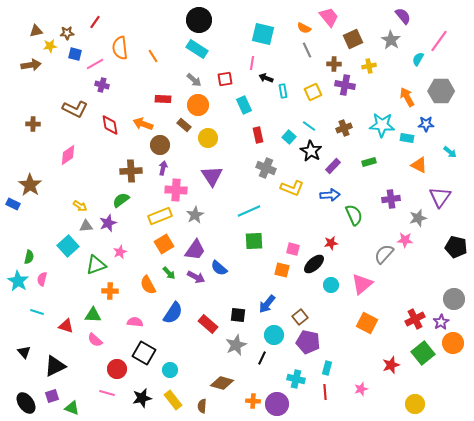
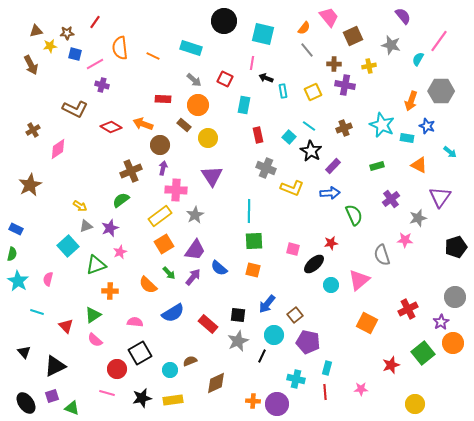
black circle at (199, 20): moved 25 px right, 1 px down
orange semicircle at (304, 28): rotated 80 degrees counterclockwise
brown square at (353, 39): moved 3 px up
gray star at (391, 40): moved 5 px down; rotated 18 degrees counterclockwise
cyan rectangle at (197, 49): moved 6 px left, 1 px up; rotated 15 degrees counterclockwise
gray line at (307, 50): rotated 14 degrees counterclockwise
orange line at (153, 56): rotated 32 degrees counterclockwise
brown arrow at (31, 65): rotated 72 degrees clockwise
red square at (225, 79): rotated 35 degrees clockwise
orange arrow at (407, 97): moved 4 px right, 4 px down; rotated 132 degrees counterclockwise
cyan rectangle at (244, 105): rotated 36 degrees clockwise
brown cross at (33, 124): moved 6 px down; rotated 32 degrees counterclockwise
blue star at (426, 124): moved 1 px right, 2 px down; rotated 21 degrees clockwise
red diamond at (110, 125): moved 1 px right, 2 px down; rotated 50 degrees counterclockwise
cyan star at (382, 125): rotated 20 degrees clockwise
pink diamond at (68, 155): moved 10 px left, 6 px up
green rectangle at (369, 162): moved 8 px right, 4 px down
brown cross at (131, 171): rotated 20 degrees counterclockwise
brown star at (30, 185): rotated 10 degrees clockwise
blue arrow at (330, 195): moved 2 px up
purple cross at (391, 199): rotated 30 degrees counterclockwise
blue rectangle at (13, 204): moved 3 px right, 25 px down
cyan line at (249, 211): rotated 65 degrees counterclockwise
yellow rectangle at (160, 216): rotated 15 degrees counterclockwise
purple star at (108, 223): moved 2 px right, 5 px down
gray triangle at (86, 226): rotated 16 degrees counterclockwise
black pentagon at (456, 247): rotated 30 degrees counterclockwise
gray semicircle at (384, 254): moved 2 px left, 1 px down; rotated 60 degrees counterclockwise
green semicircle at (29, 257): moved 17 px left, 3 px up
orange square at (282, 270): moved 29 px left
purple arrow at (196, 277): moved 3 px left; rotated 78 degrees counterclockwise
pink semicircle at (42, 279): moved 6 px right
pink triangle at (362, 284): moved 3 px left, 4 px up
orange semicircle at (148, 285): rotated 18 degrees counterclockwise
gray circle at (454, 299): moved 1 px right, 2 px up
blue semicircle at (173, 313): rotated 25 degrees clockwise
green triangle at (93, 315): rotated 36 degrees counterclockwise
brown square at (300, 317): moved 5 px left, 2 px up
red cross at (415, 319): moved 7 px left, 10 px up
red triangle at (66, 326): rotated 28 degrees clockwise
gray star at (236, 345): moved 2 px right, 4 px up
black square at (144, 353): moved 4 px left; rotated 30 degrees clockwise
black line at (262, 358): moved 2 px up
brown diamond at (222, 383): moved 6 px left; rotated 40 degrees counterclockwise
pink star at (361, 389): rotated 16 degrees clockwise
yellow rectangle at (173, 400): rotated 60 degrees counterclockwise
brown semicircle at (202, 406): moved 12 px left, 45 px up; rotated 64 degrees clockwise
